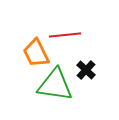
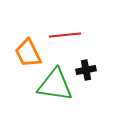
orange trapezoid: moved 8 px left
black cross: rotated 36 degrees clockwise
